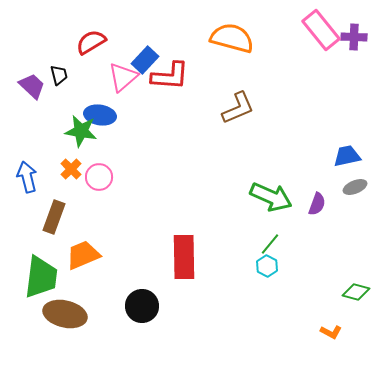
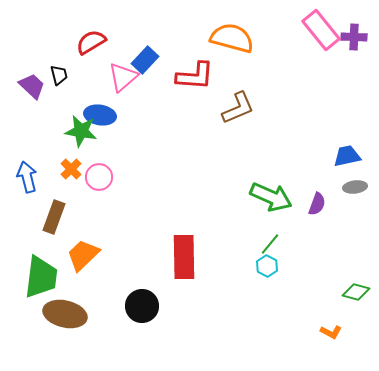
red L-shape: moved 25 px right
gray ellipse: rotated 15 degrees clockwise
orange trapezoid: rotated 21 degrees counterclockwise
